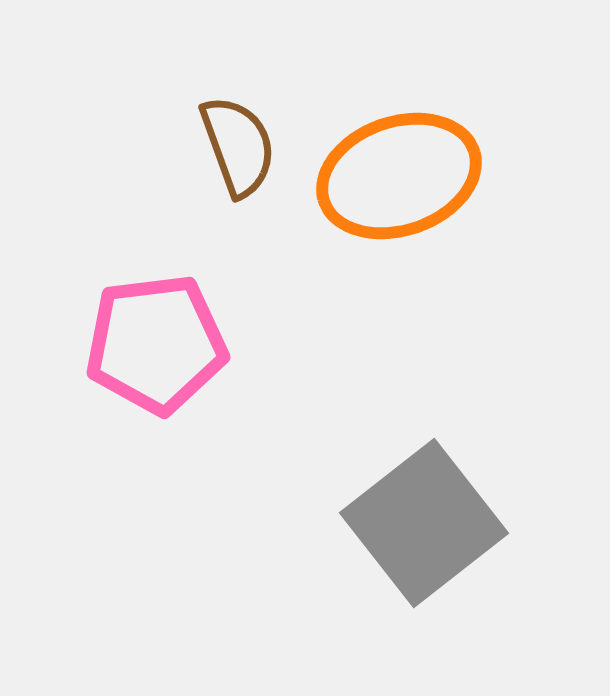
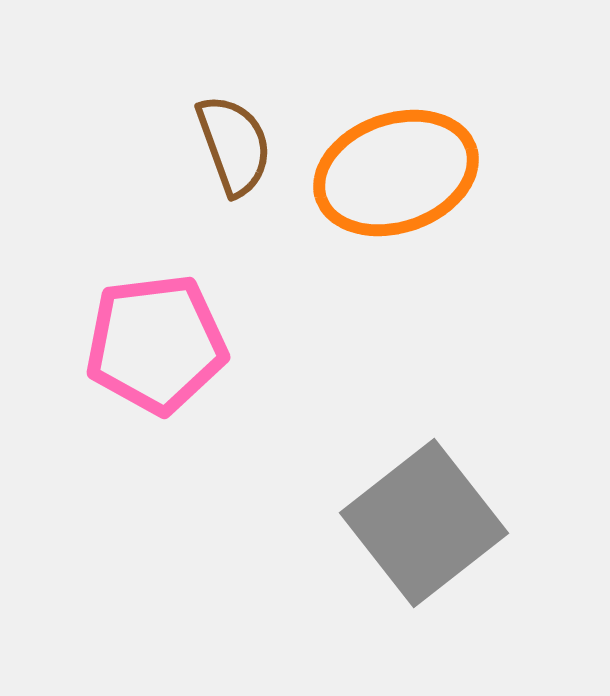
brown semicircle: moved 4 px left, 1 px up
orange ellipse: moved 3 px left, 3 px up
